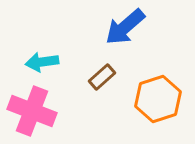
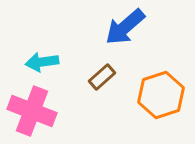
orange hexagon: moved 3 px right, 4 px up
